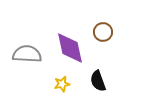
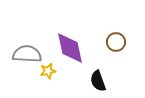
brown circle: moved 13 px right, 10 px down
yellow star: moved 14 px left, 13 px up
